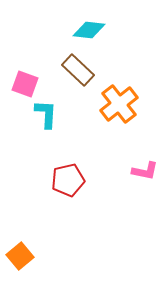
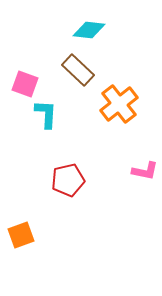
orange square: moved 1 px right, 21 px up; rotated 20 degrees clockwise
